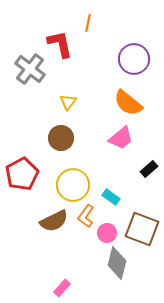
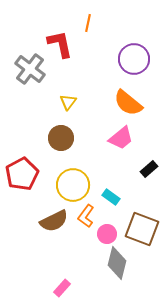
pink circle: moved 1 px down
